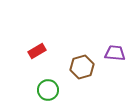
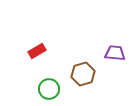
brown hexagon: moved 1 px right, 7 px down
green circle: moved 1 px right, 1 px up
